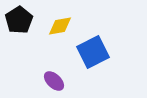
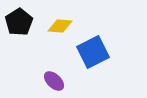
black pentagon: moved 2 px down
yellow diamond: rotated 15 degrees clockwise
